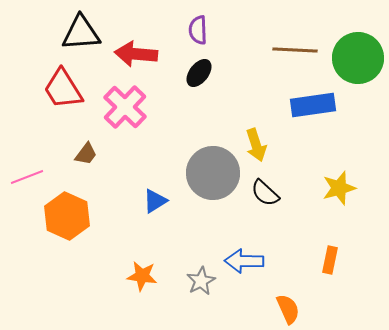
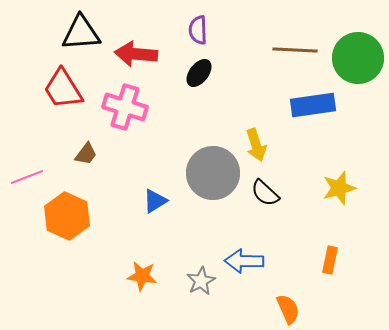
pink cross: rotated 27 degrees counterclockwise
